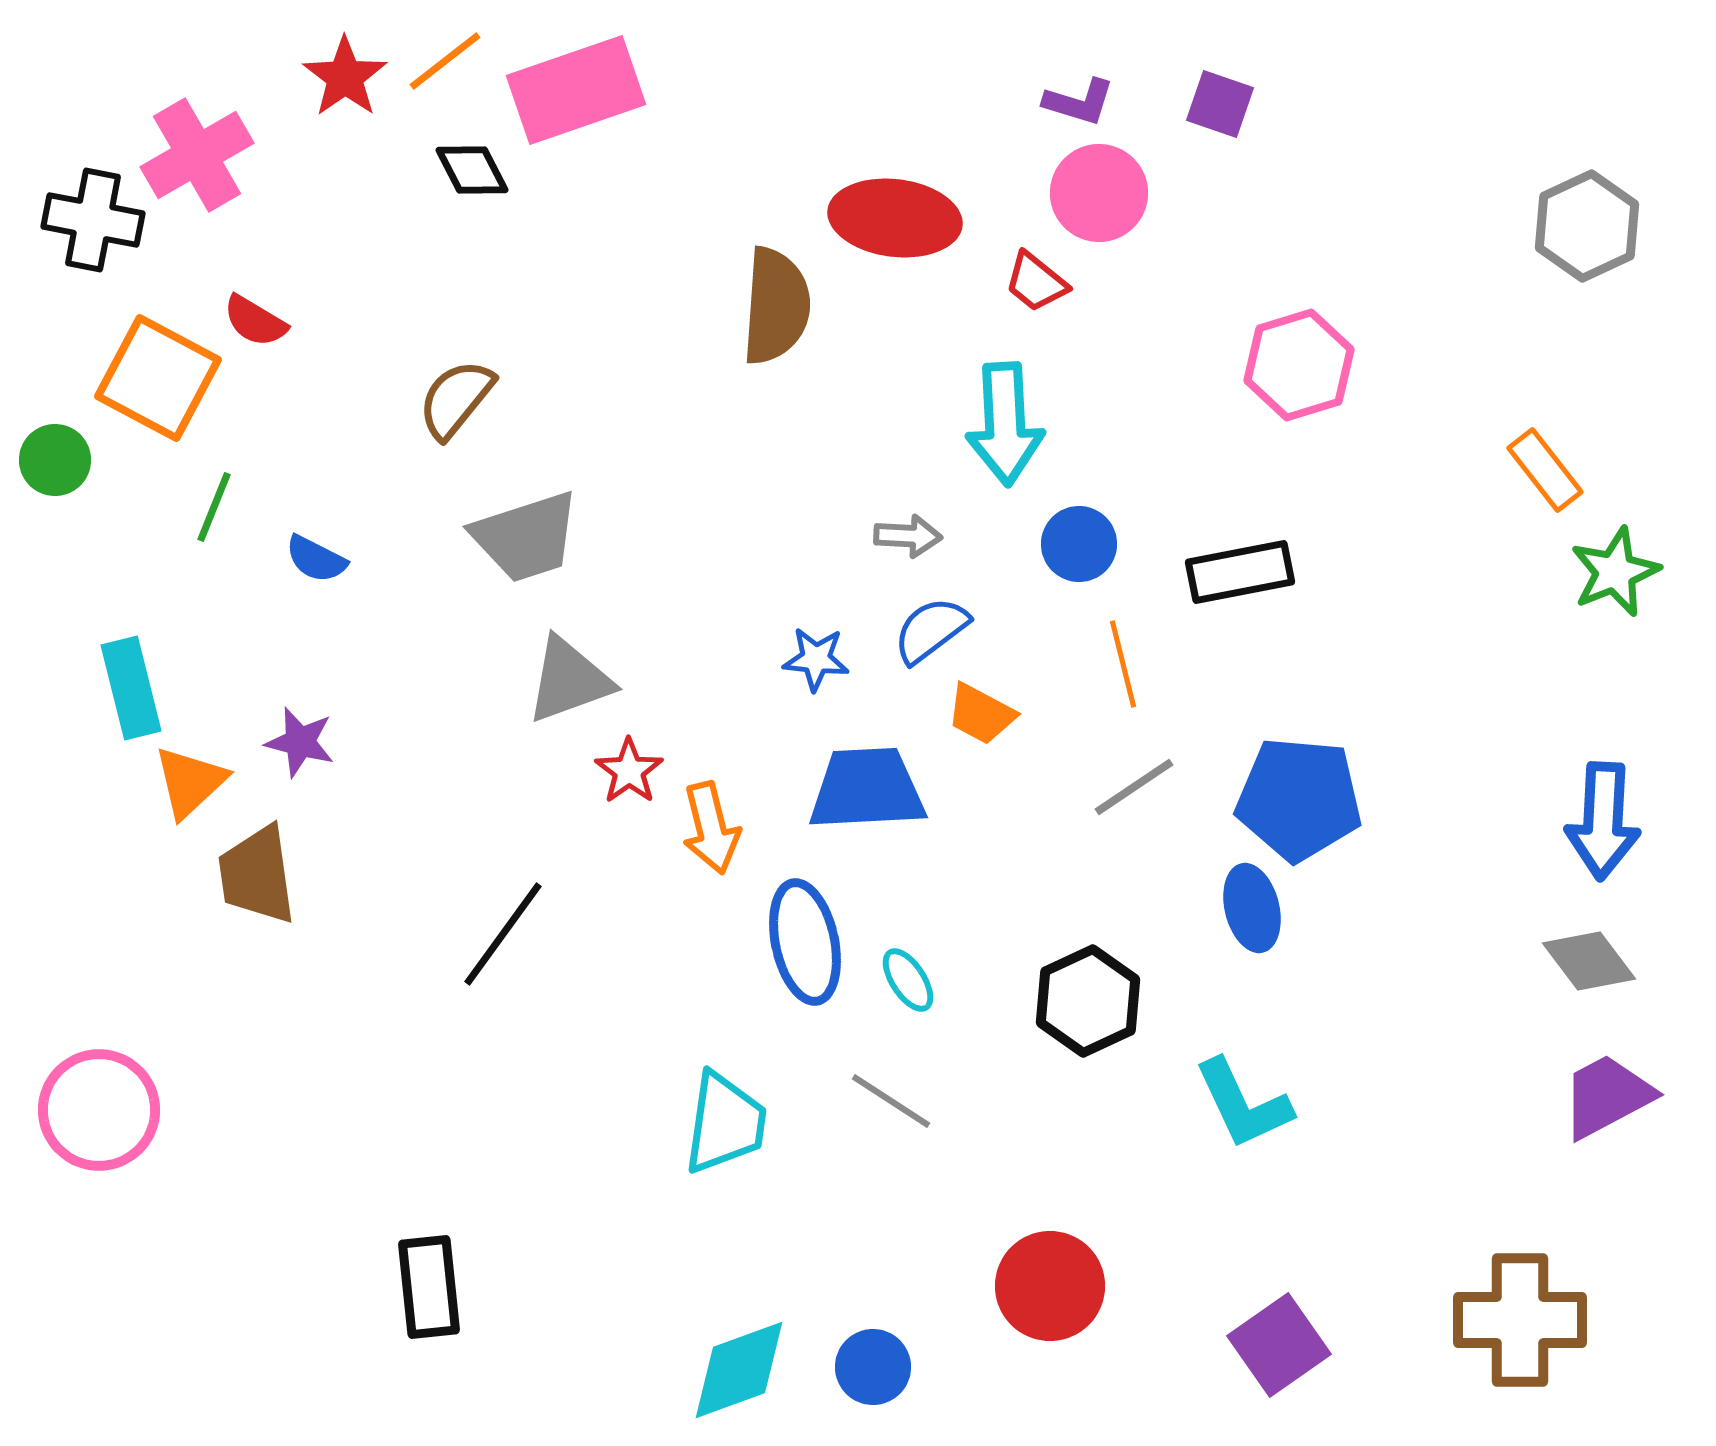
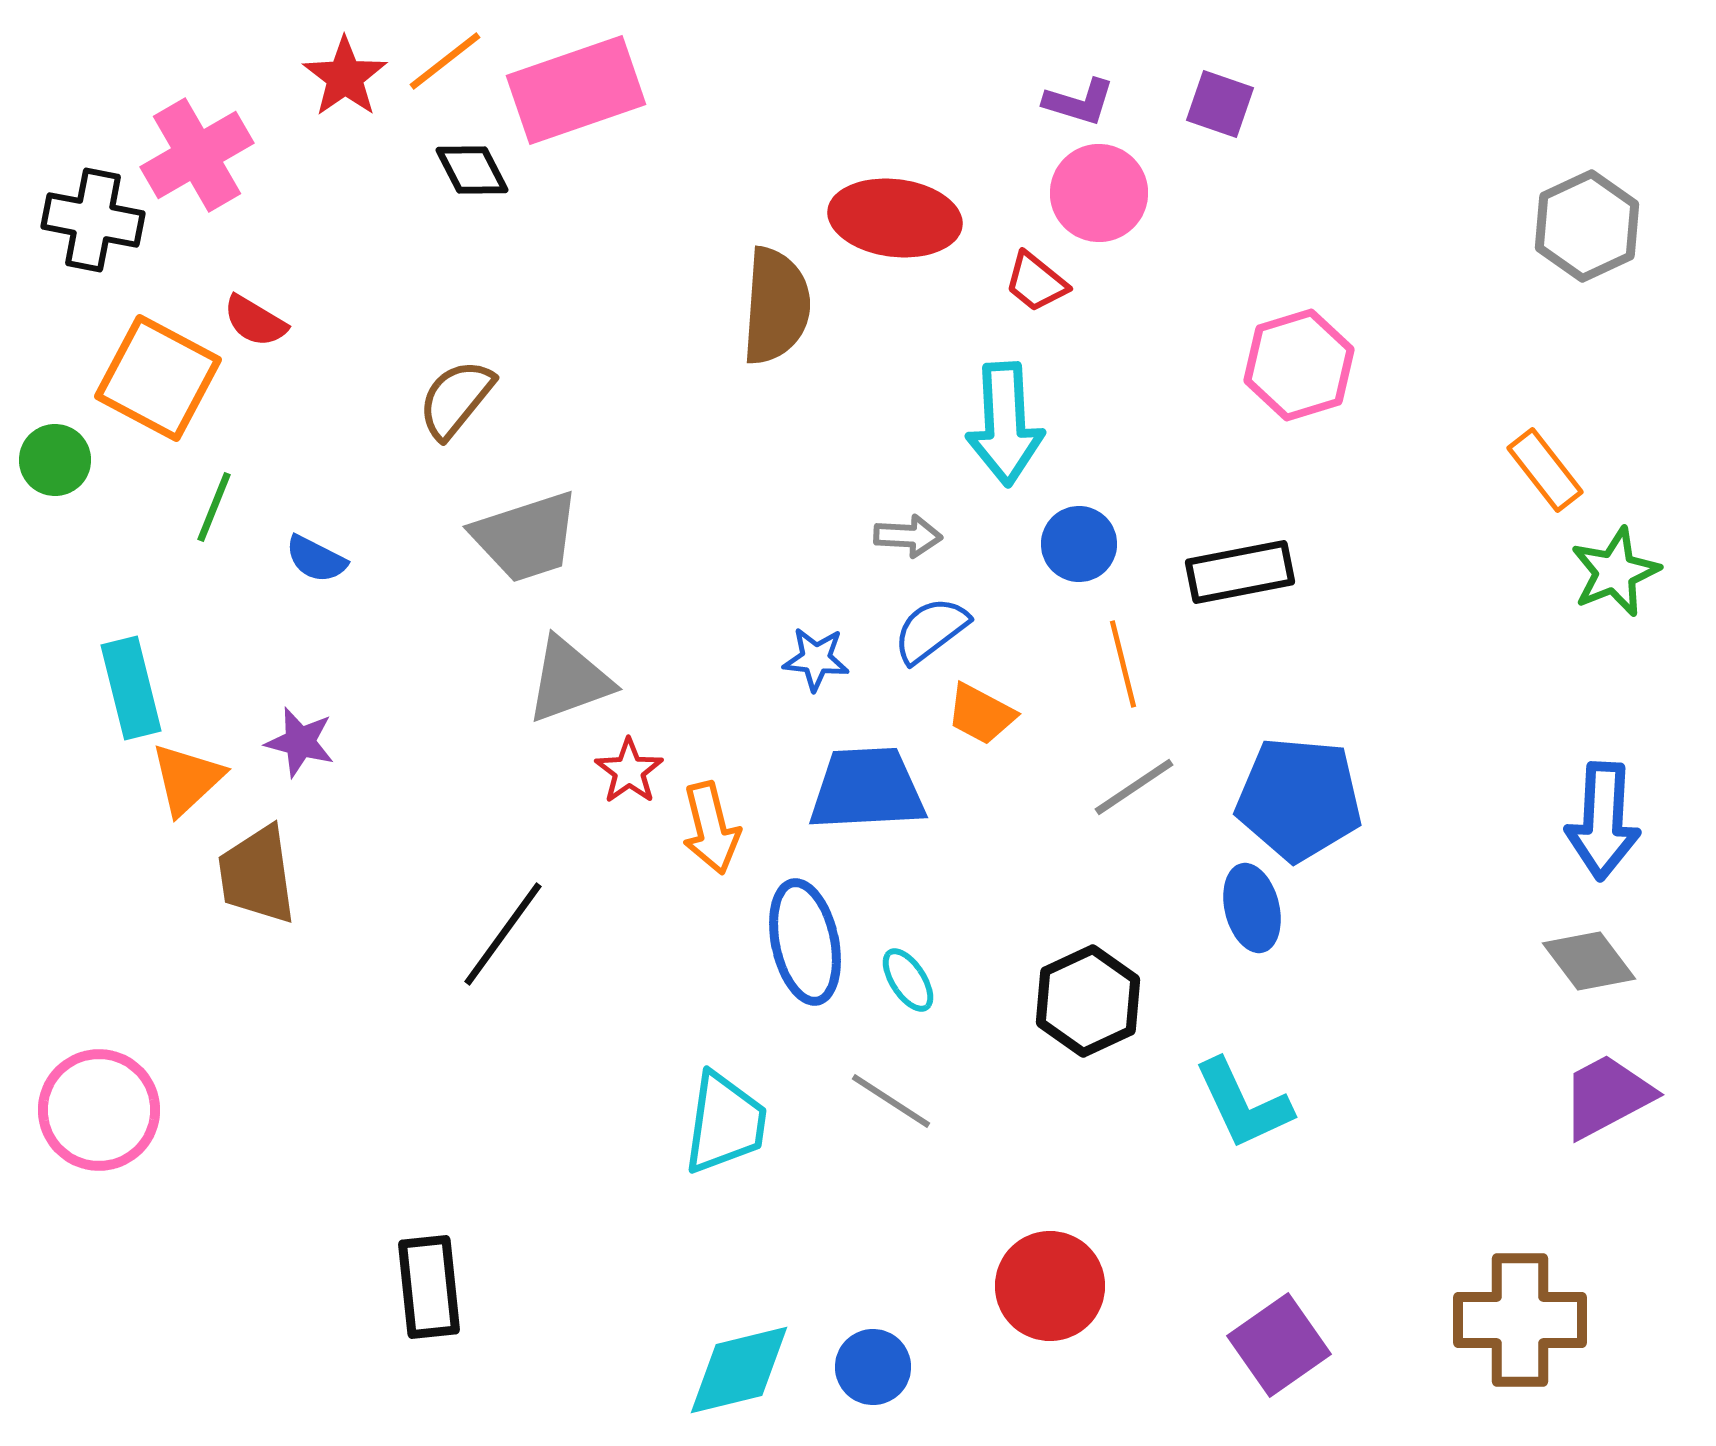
orange triangle at (190, 782): moved 3 px left, 3 px up
cyan diamond at (739, 1370): rotated 6 degrees clockwise
